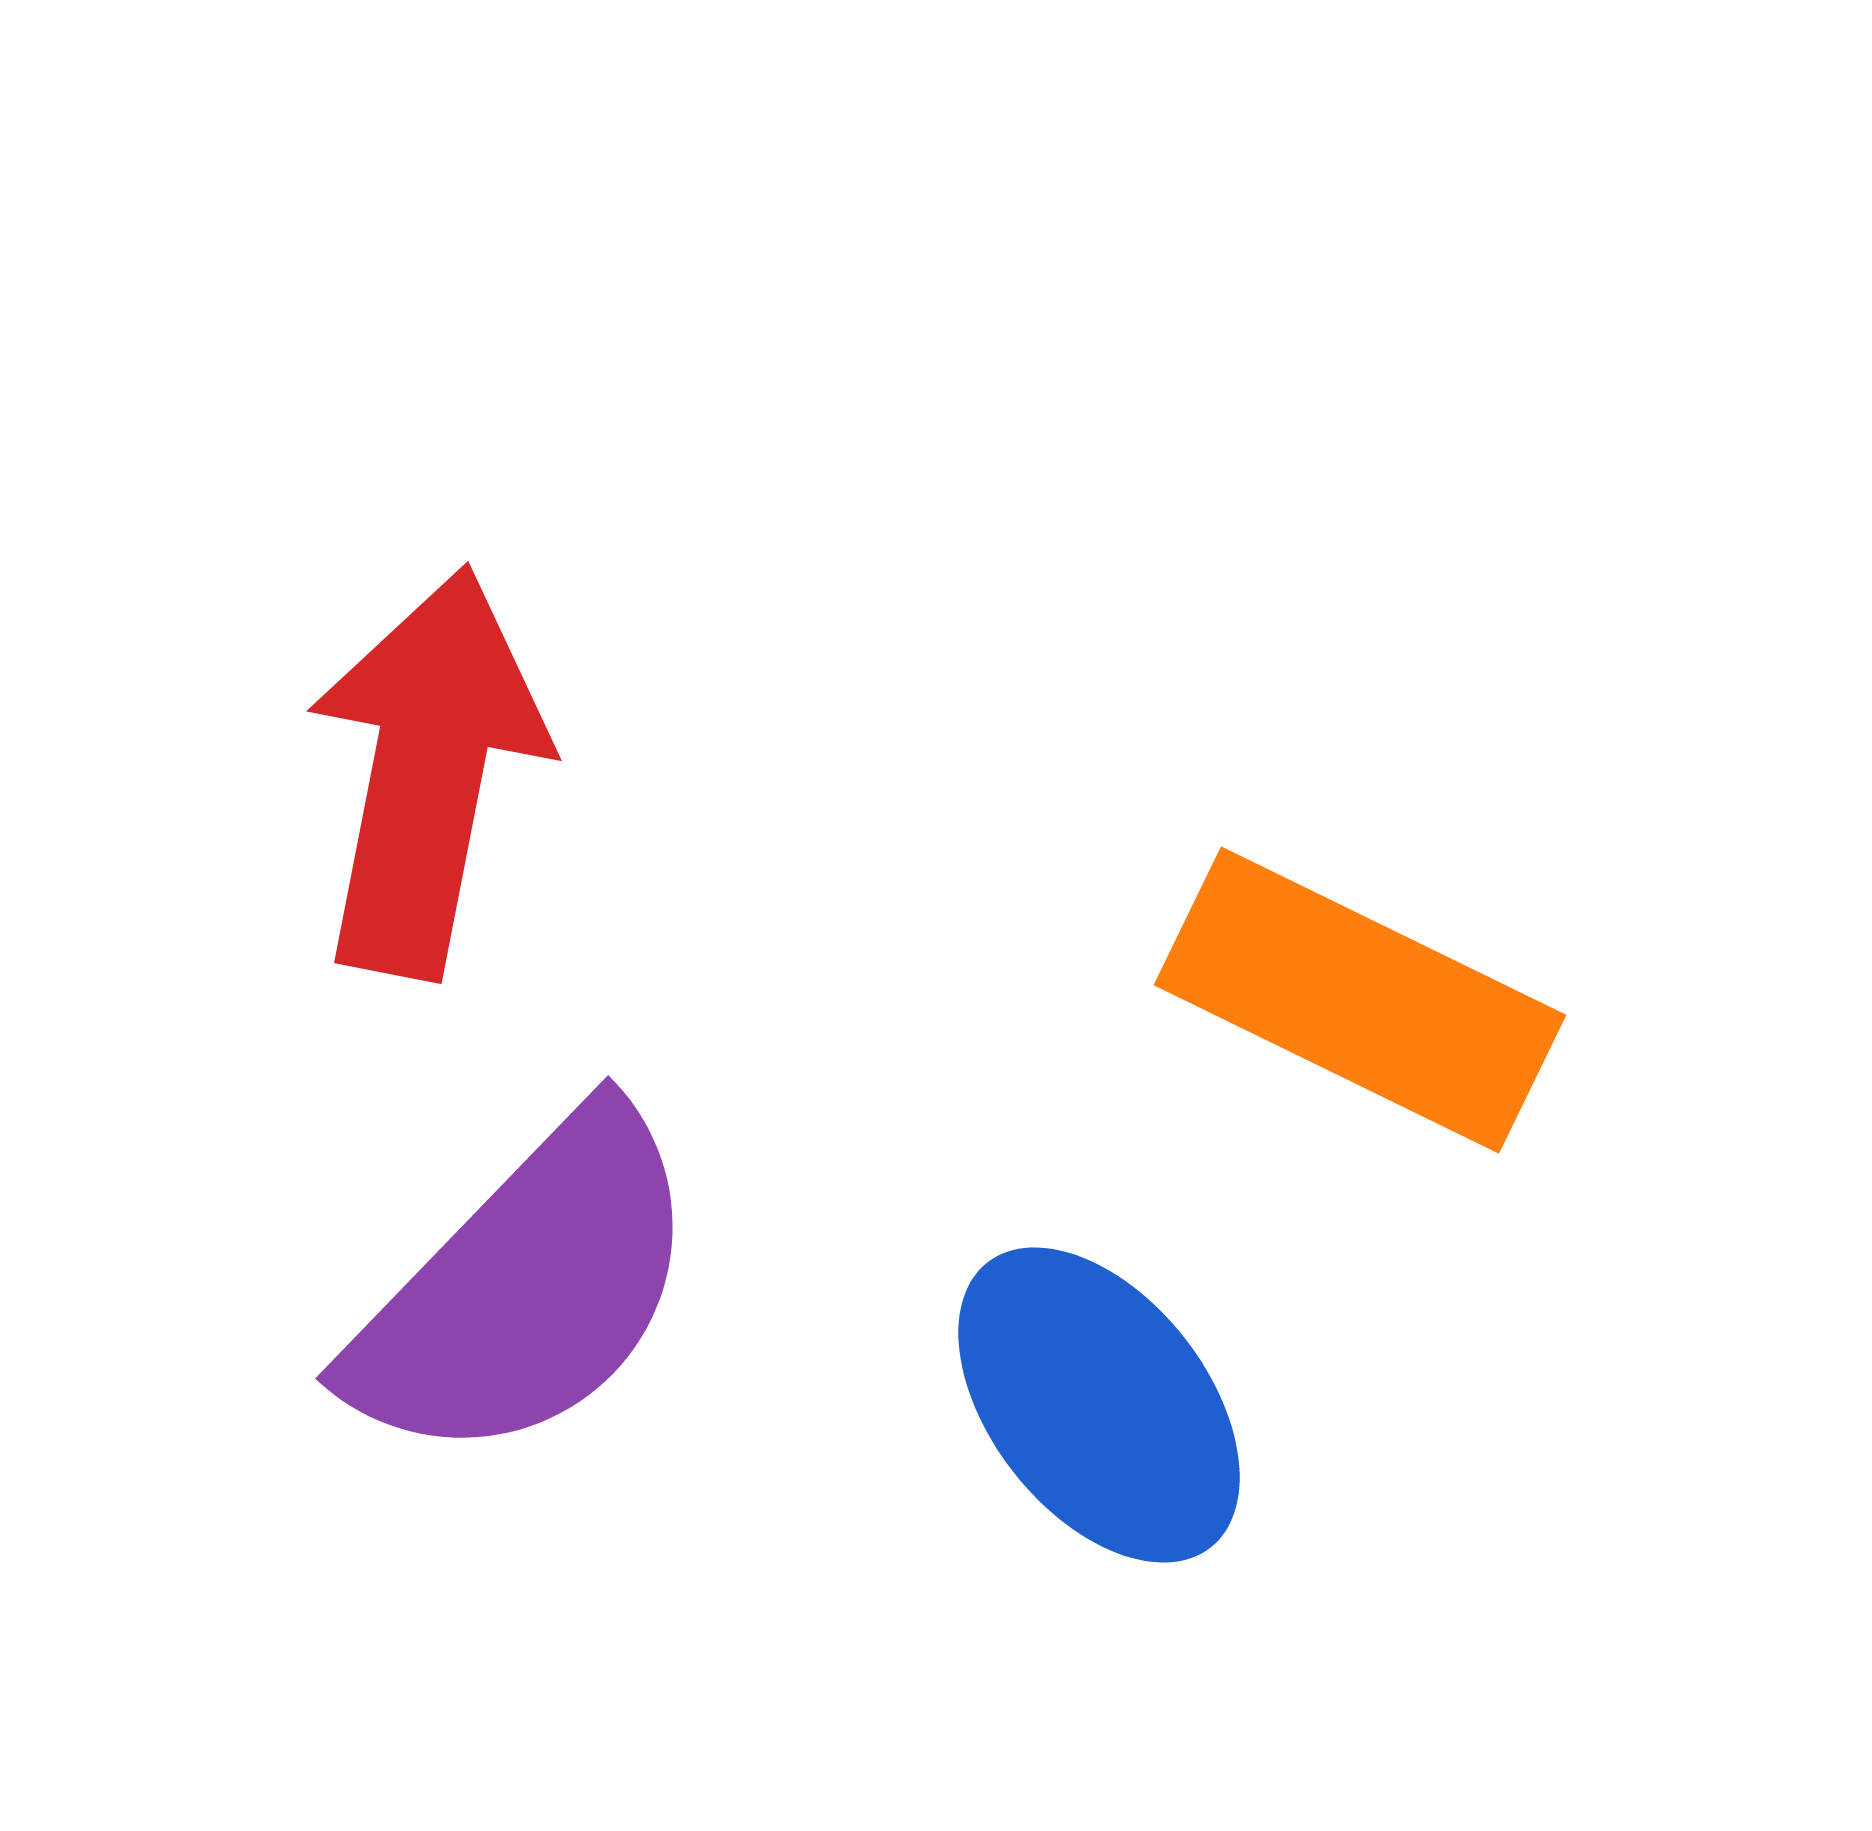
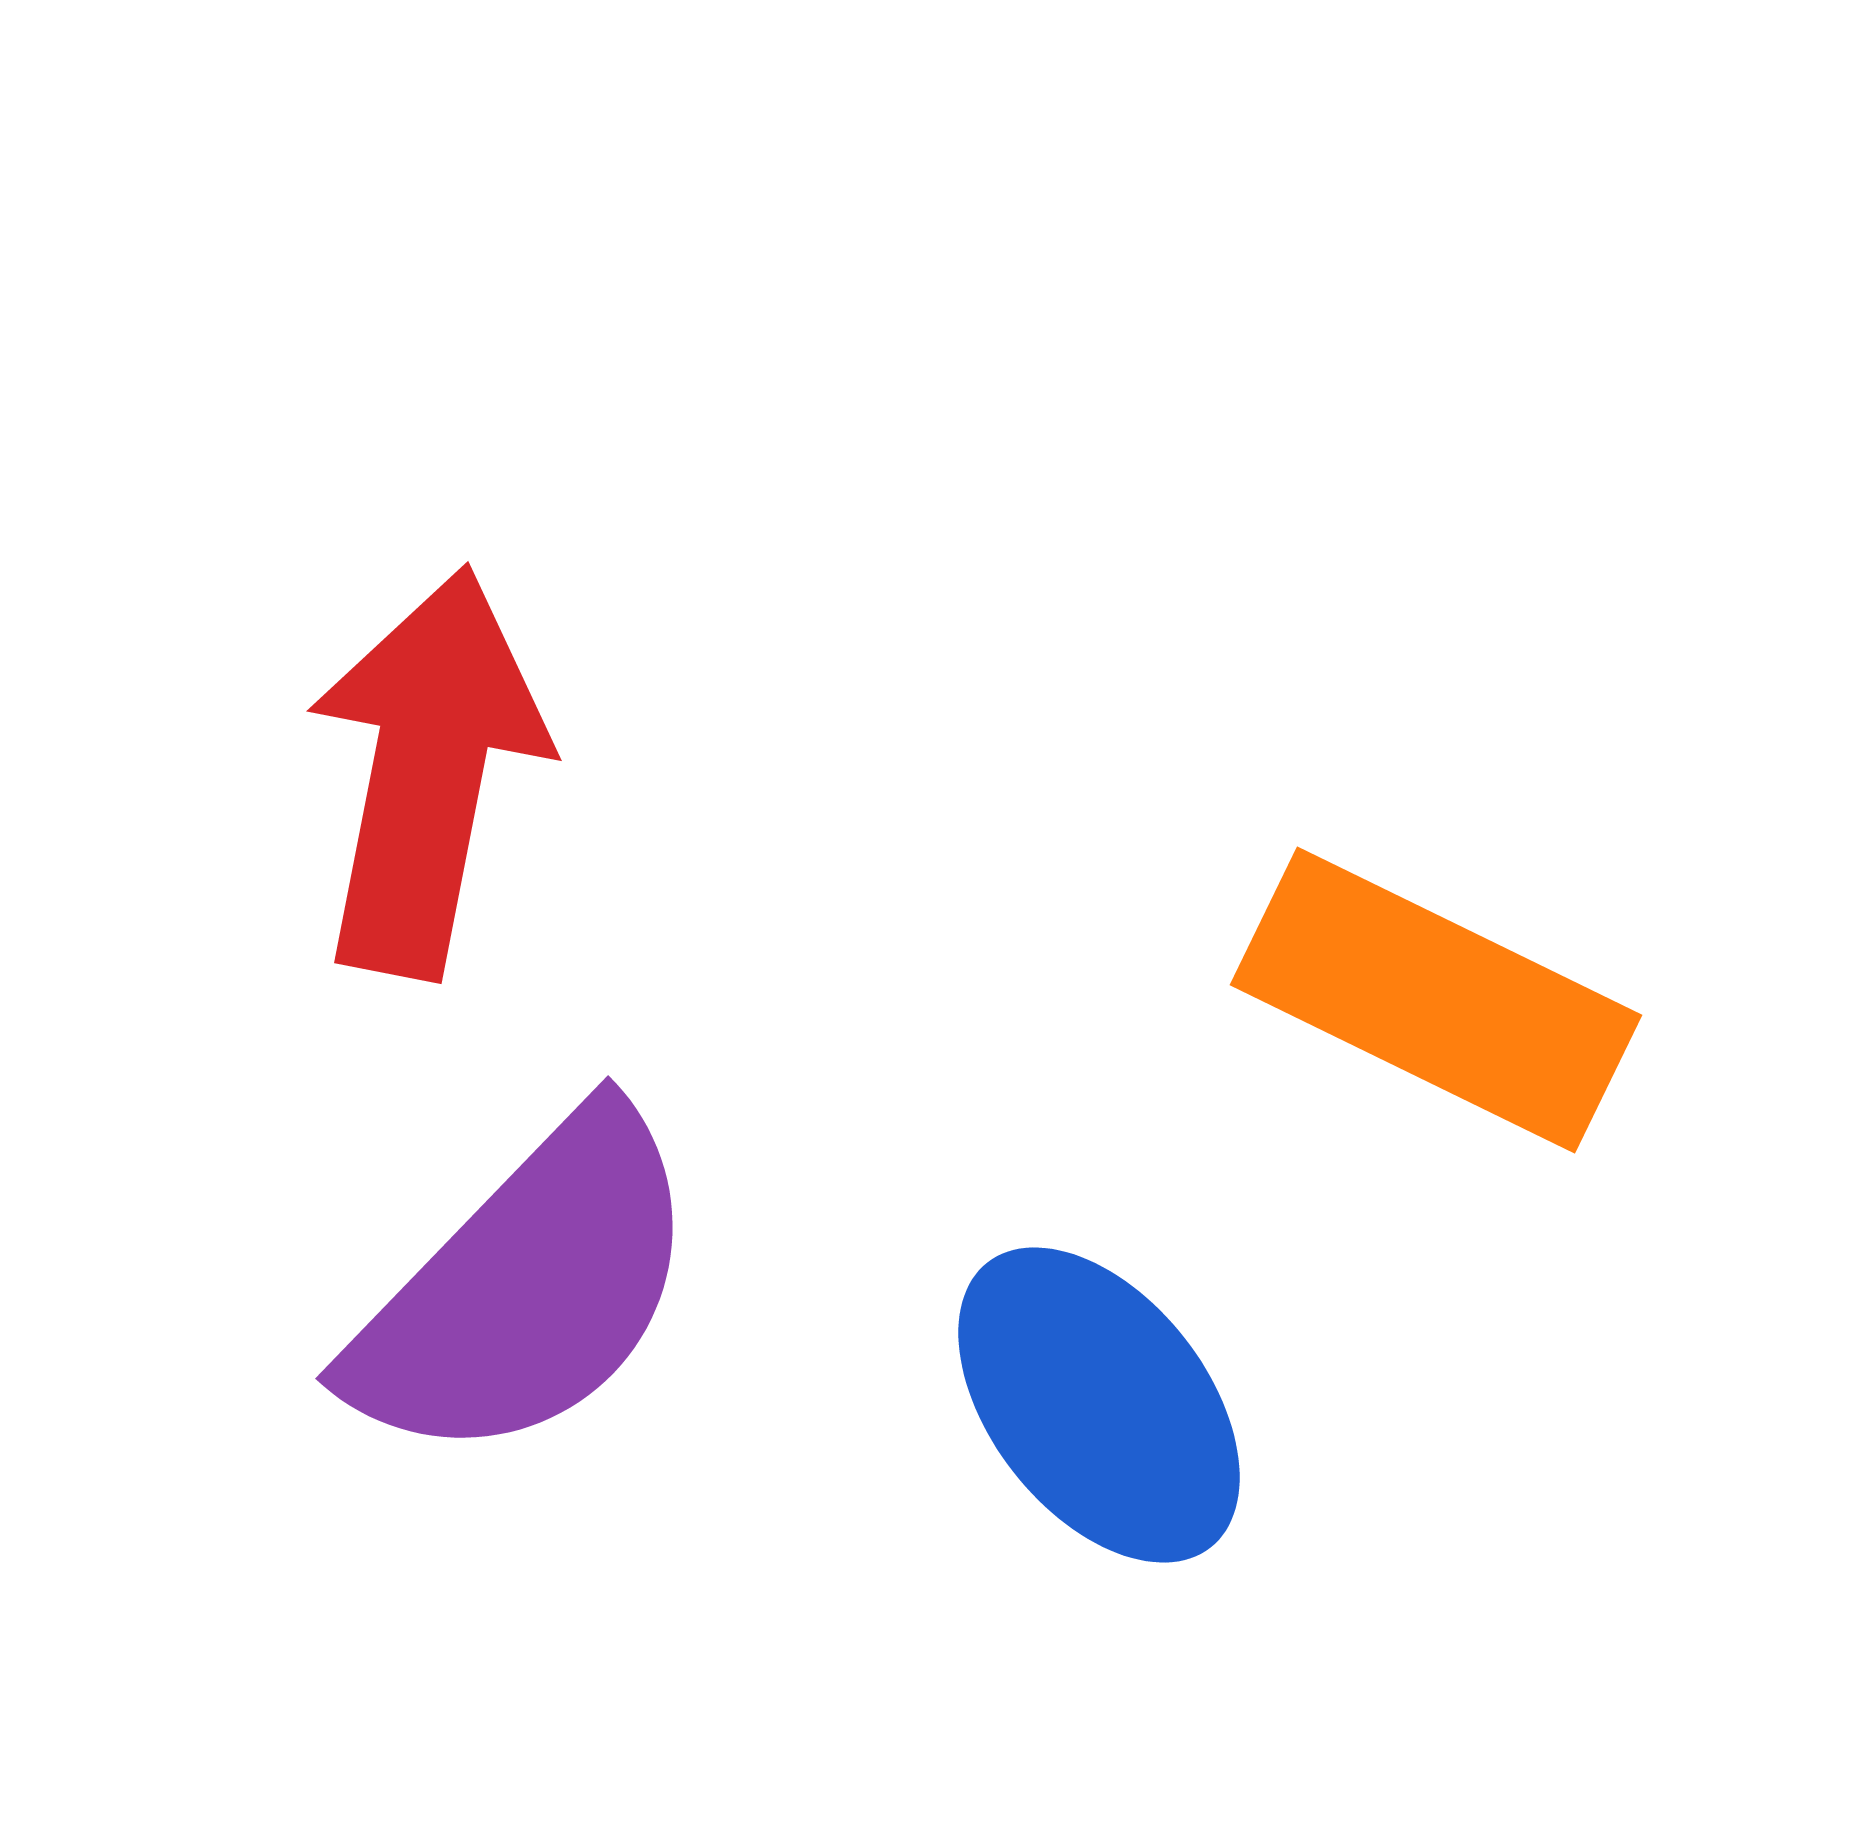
orange rectangle: moved 76 px right
